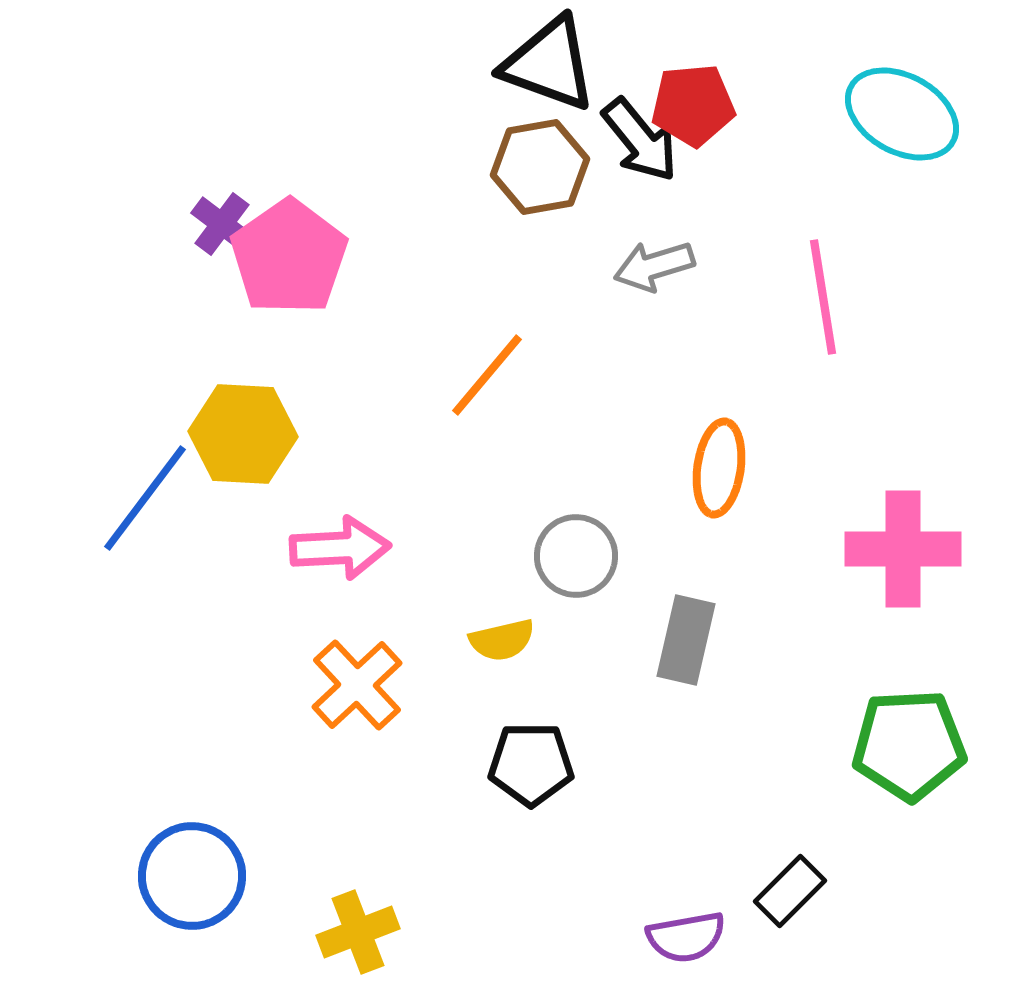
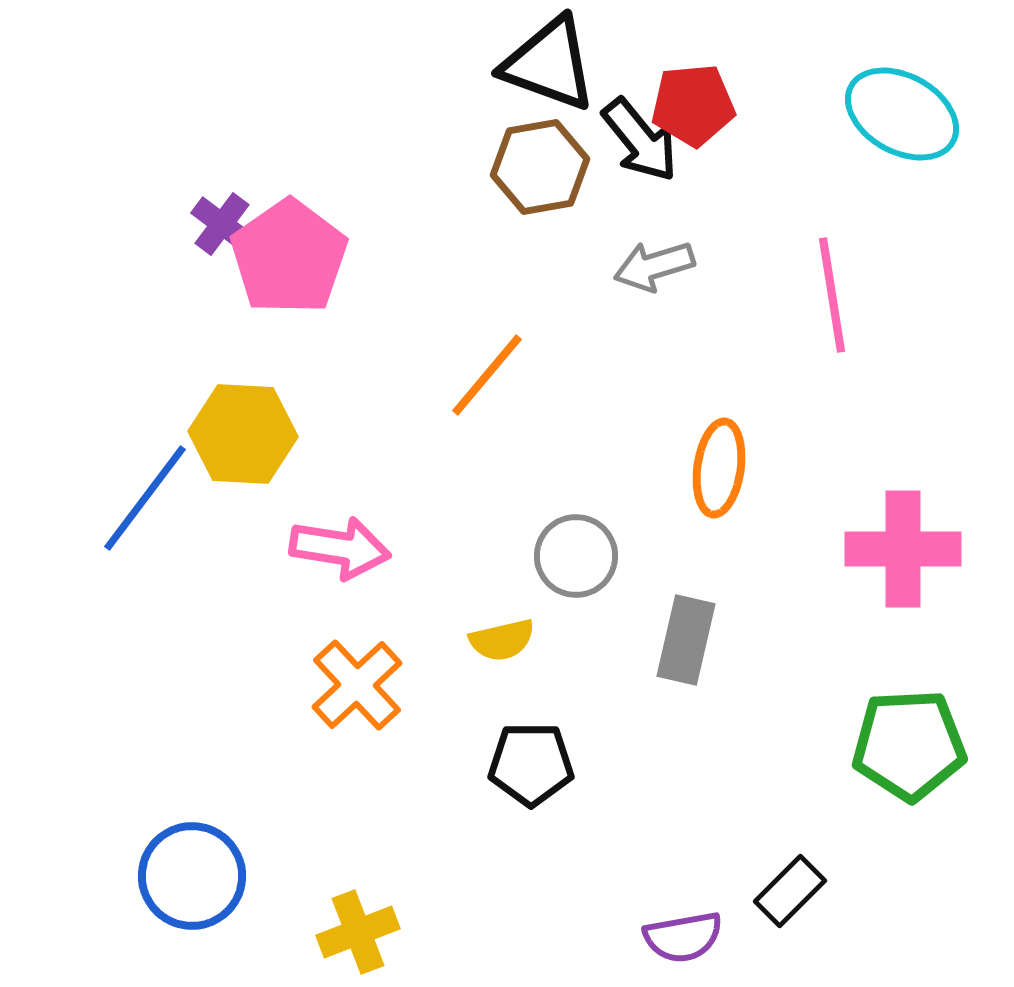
pink line: moved 9 px right, 2 px up
pink arrow: rotated 12 degrees clockwise
purple semicircle: moved 3 px left
